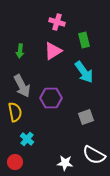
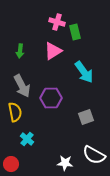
green rectangle: moved 9 px left, 8 px up
red circle: moved 4 px left, 2 px down
